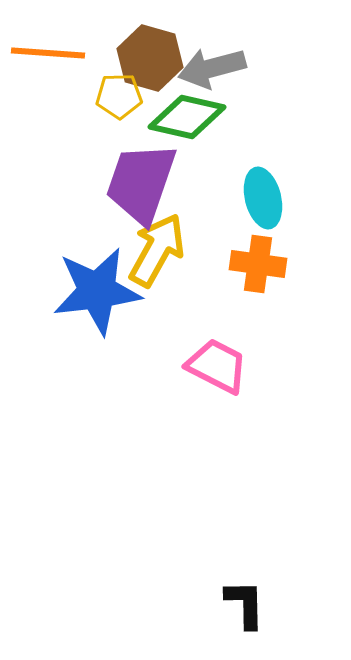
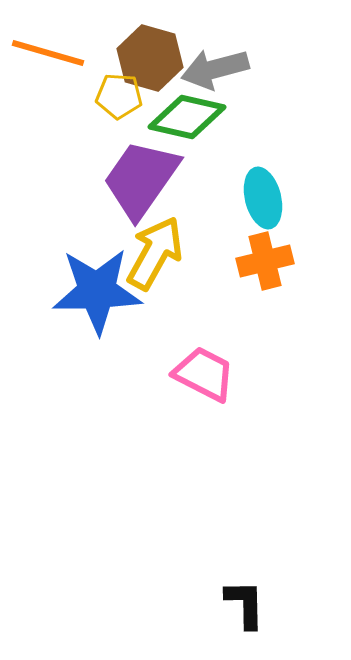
orange line: rotated 12 degrees clockwise
gray arrow: moved 3 px right, 1 px down
yellow pentagon: rotated 6 degrees clockwise
purple trapezoid: moved 4 px up; rotated 16 degrees clockwise
yellow arrow: moved 2 px left, 3 px down
orange cross: moved 7 px right, 3 px up; rotated 22 degrees counterclockwise
blue star: rotated 6 degrees clockwise
pink trapezoid: moved 13 px left, 8 px down
